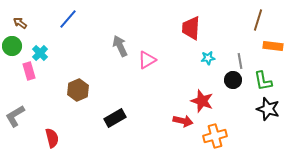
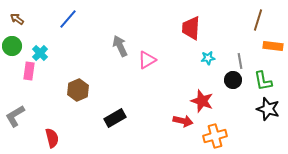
brown arrow: moved 3 px left, 4 px up
pink rectangle: rotated 24 degrees clockwise
